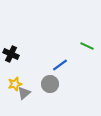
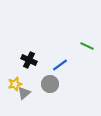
black cross: moved 18 px right, 6 px down
